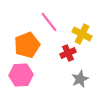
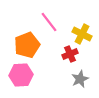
red cross: moved 2 px right, 1 px down
